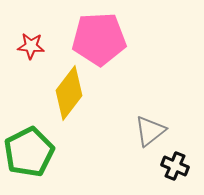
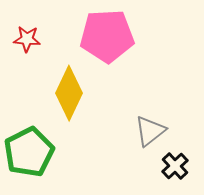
pink pentagon: moved 8 px right, 3 px up
red star: moved 4 px left, 7 px up
yellow diamond: rotated 12 degrees counterclockwise
black cross: rotated 24 degrees clockwise
